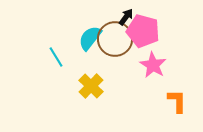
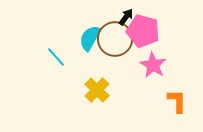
cyan semicircle: rotated 8 degrees counterclockwise
cyan line: rotated 10 degrees counterclockwise
yellow cross: moved 6 px right, 4 px down
